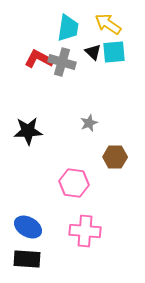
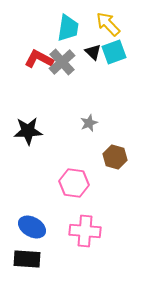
yellow arrow: rotated 12 degrees clockwise
cyan square: rotated 15 degrees counterclockwise
gray cross: rotated 32 degrees clockwise
brown hexagon: rotated 15 degrees clockwise
blue ellipse: moved 4 px right
